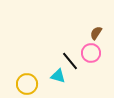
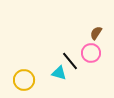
cyan triangle: moved 1 px right, 3 px up
yellow circle: moved 3 px left, 4 px up
